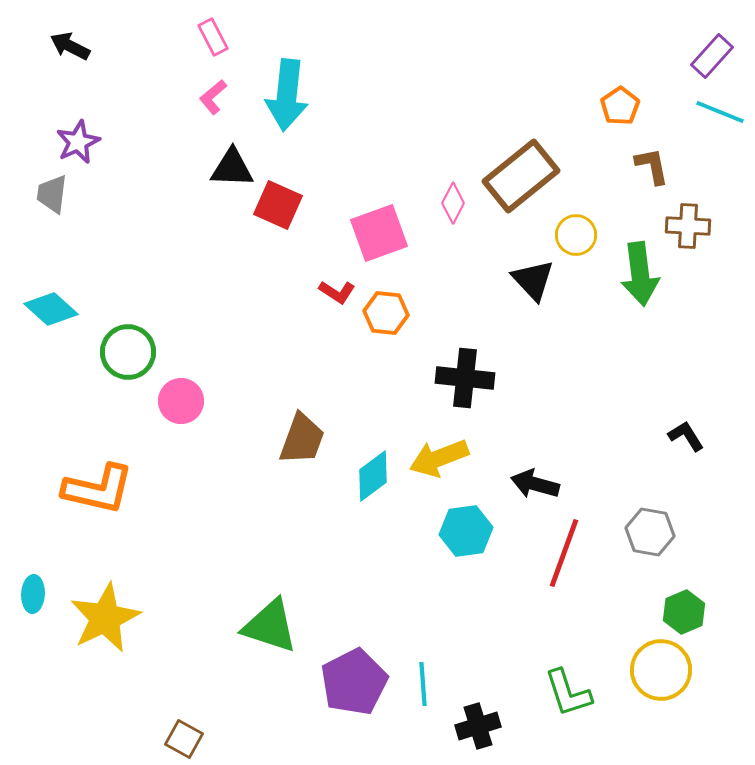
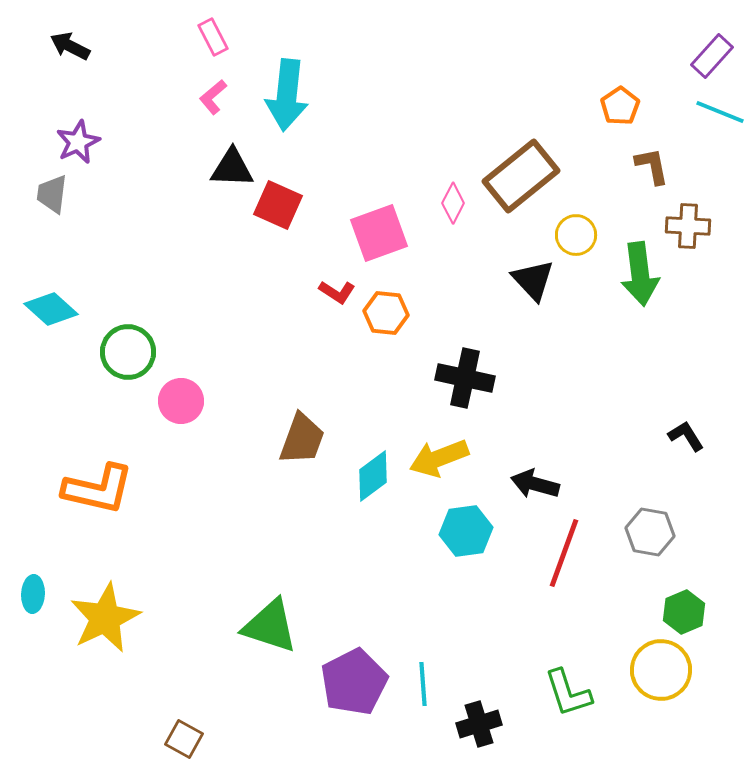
black cross at (465, 378): rotated 6 degrees clockwise
black cross at (478, 726): moved 1 px right, 2 px up
